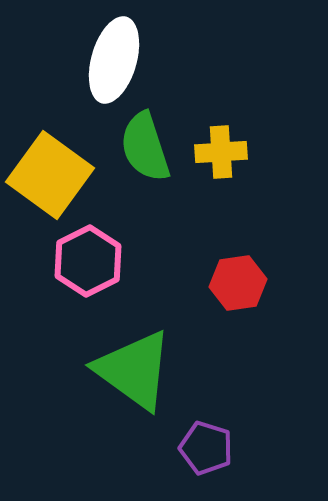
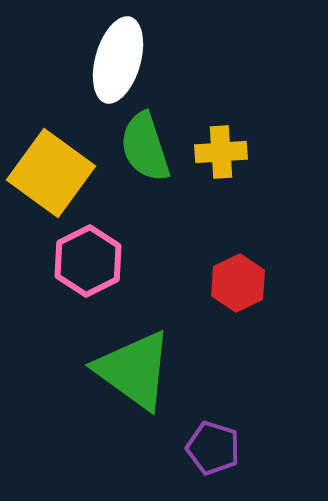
white ellipse: moved 4 px right
yellow square: moved 1 px right, 2 px up
red hexagon: rotated 18 degrees counterclockwise
purple pentagon: moved 7 px right
